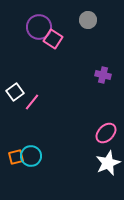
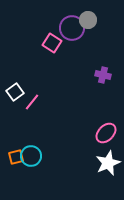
purple circle: moved 33 px right, 1 px down
pink square: moved 1 px left, 4 px down
